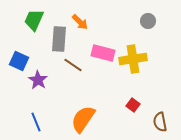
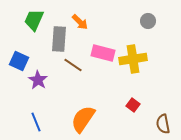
brown semicircle: moved 3 px right, 2 px down
